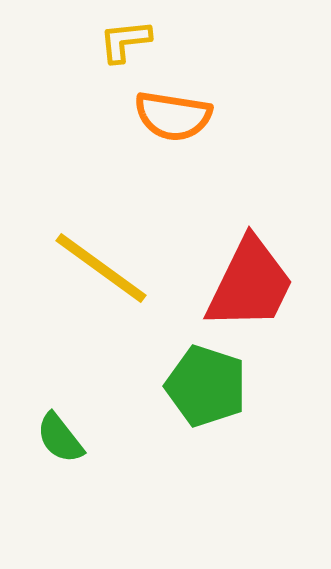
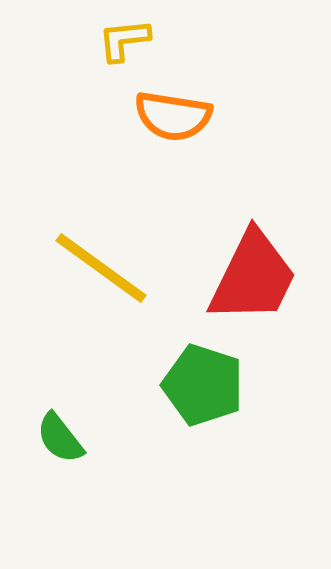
yellow L-shape: moved 1 px left, 1 px up
red trapezoid: moved 3 px right, 7 px up
green pentagon: moved 3 px left, 1 px up
